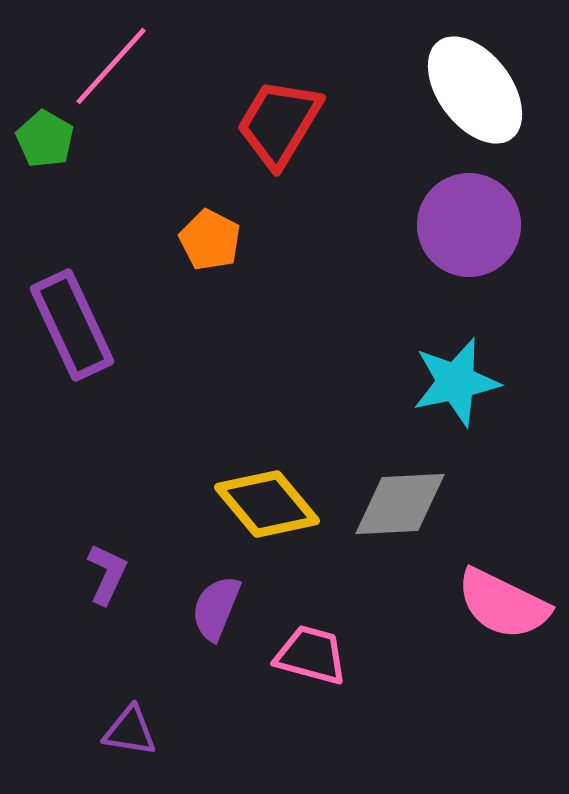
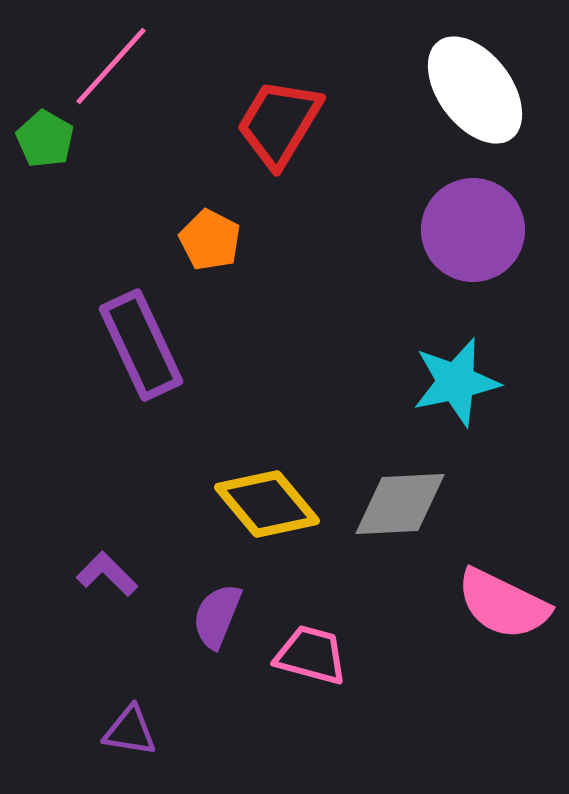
purple circle: moved 4 px right, 5 px down
purple rectangle: moved 69 px right, 20 px down
purple L-shape: rotated 70 degrees counterclockwise
purple semicircle: moved 1 px right, 8 px down
